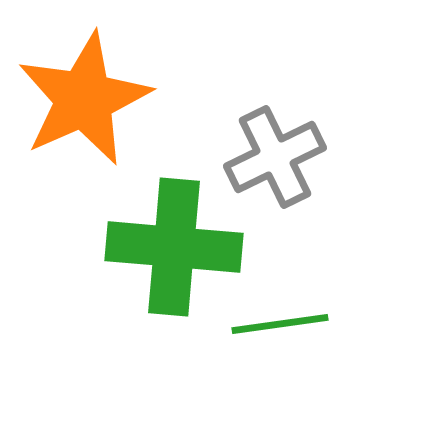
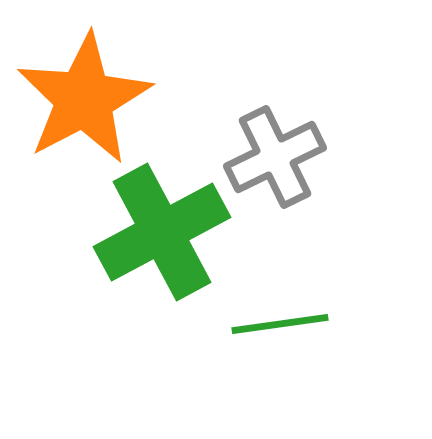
orange star: rotated 4 degrees counterclockwise
green cross: moved 12 px left, 15 px up; rotated 33 degrees counterclockwise
